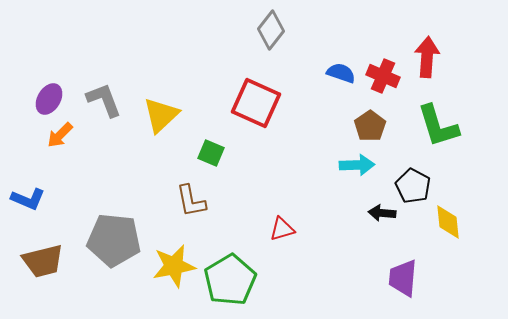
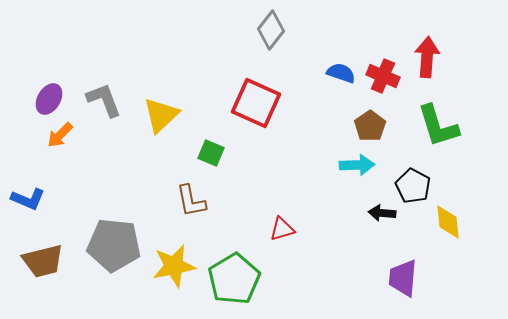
gray pentagon: moved 5 px down
green pentagon: moved 4 px right, 1 px up
